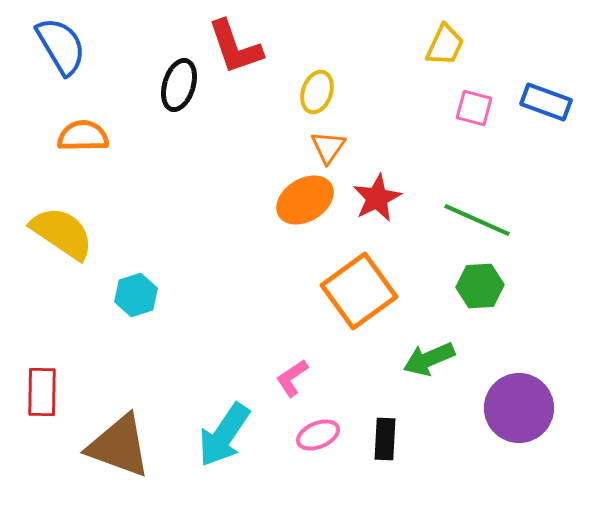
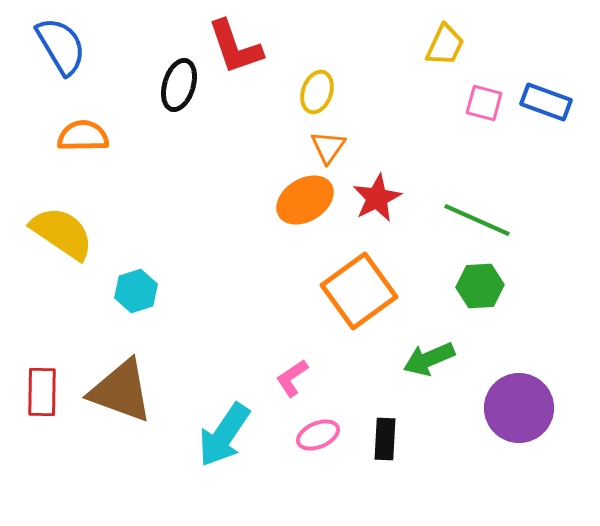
pink square: moved 10 px right, 5 px up
cyan hexagon: moved 4 px up
brown triangle: moved 2 px right, 55 px up
